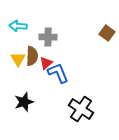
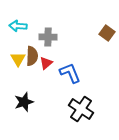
blue L-shape: moved 12 px right
